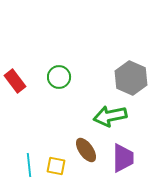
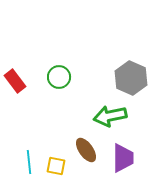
cyan line: moved 3 px up
